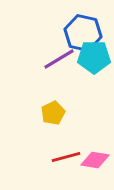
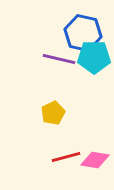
purple line: rotated 44 degrees clockwise
